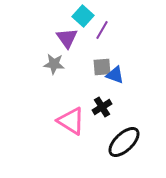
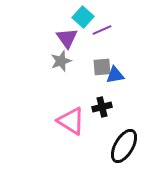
cyan square: moved 1 px down
purple line: rotated 36 degrees clockwise
gray star: moved 7 px right, 3 px up; rotated 25 degrees counterclockwise
blue triangle: rotated 30 degrees counterclockwise
black cross: rotated 18 degrees clockwise
black ellipse: moved 4 px down; rotated 16 degrees counterclockwise
